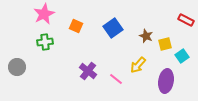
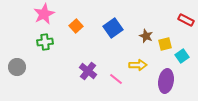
orange square: rotated 24 degrees clockwise
yellow arrow: rotated 132 degrees counterclockwise
